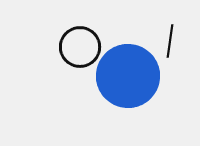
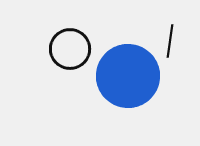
black circle: moved 10 px left, 2 px down
